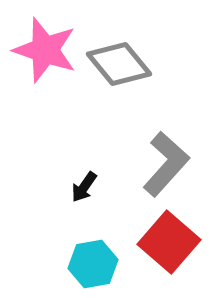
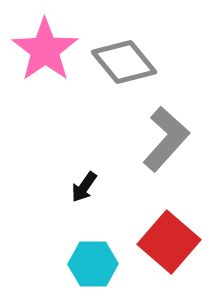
pink star: rotated 18 degrees clockwise
gray diamond: moved 5 px right, 2 px up
gray L-shape: moved 25 px up
cyan hexagon: rotated 9 degrees clockwise
